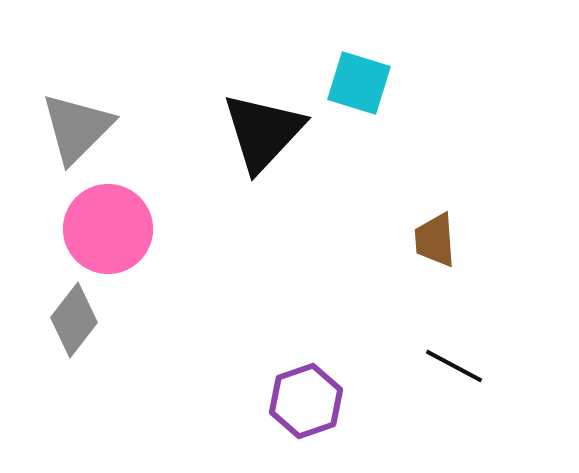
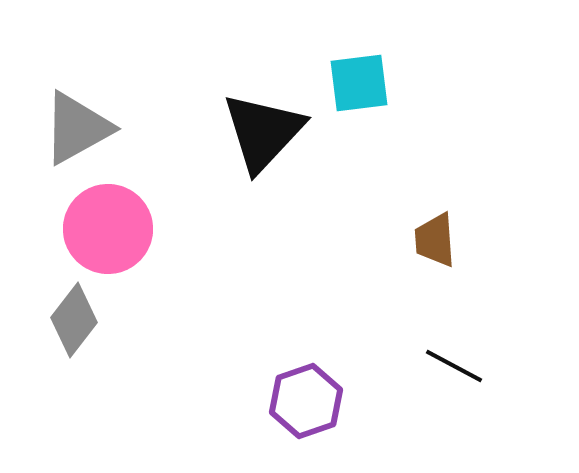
cyan square: rotated 24 degrees counterclockwise
gray triangle: rotated 16 degrees clockwise
